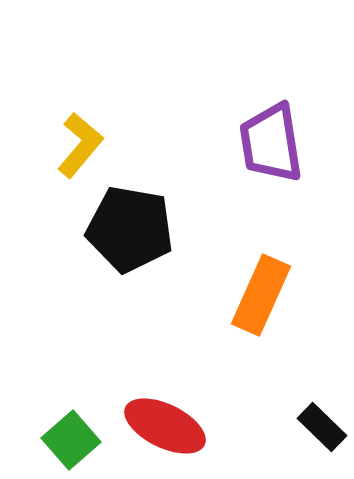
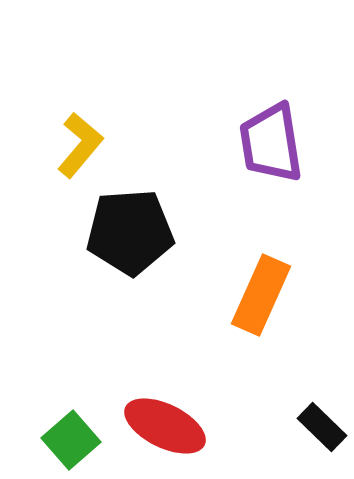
black pentagon: moved 3 px down; rotated 14 degrees counterclockwise
